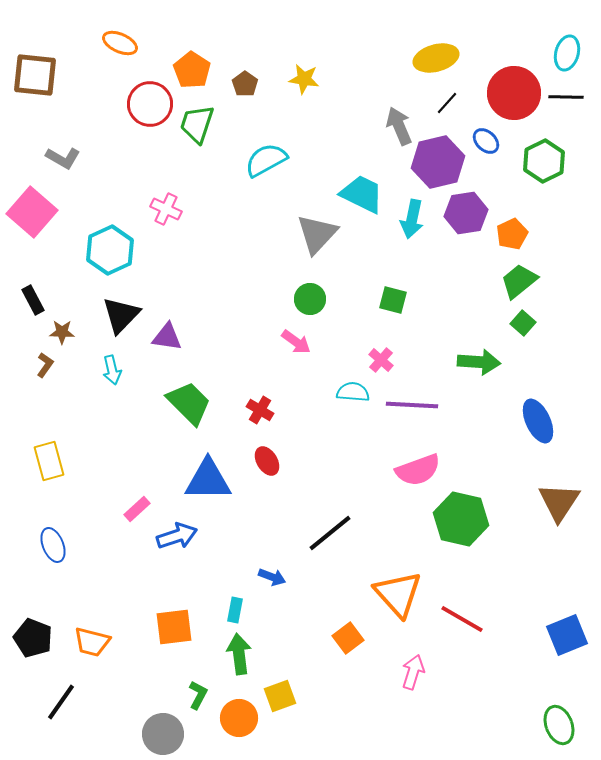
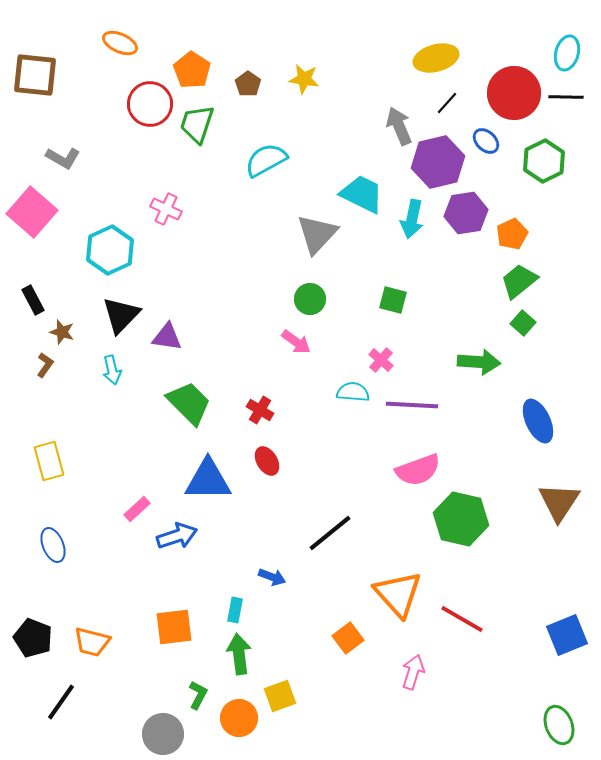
brown pentagon at (245, 84): moved 3 px right
brown star at (62, 332): rotated 15 degrees clockwise
